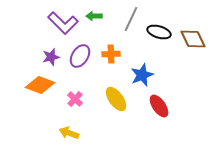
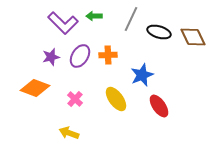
brown diamond: moved 2 px up
orange cross: moved 3 px left, 1 px down
orange diamond: moved 5 px left, 3 px down
